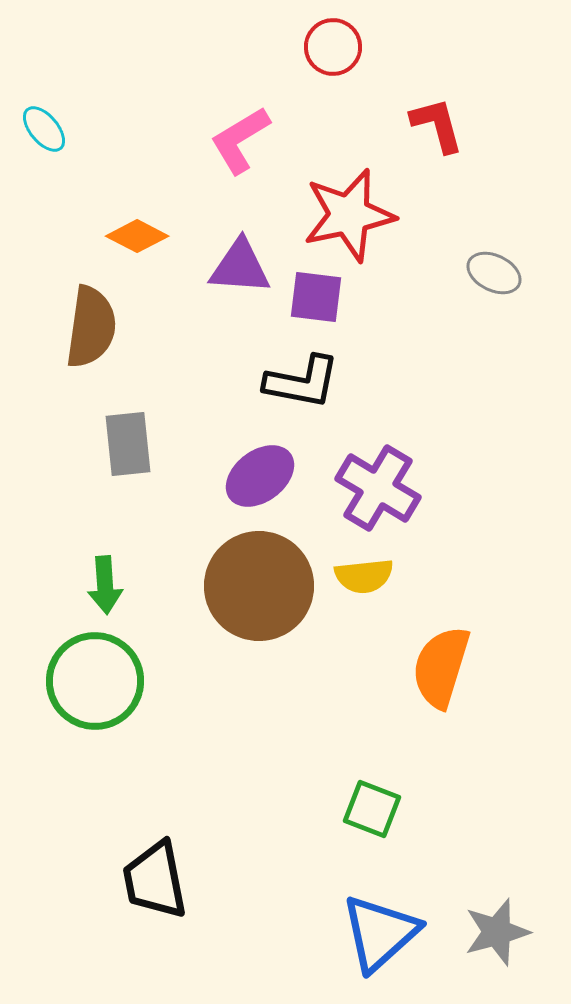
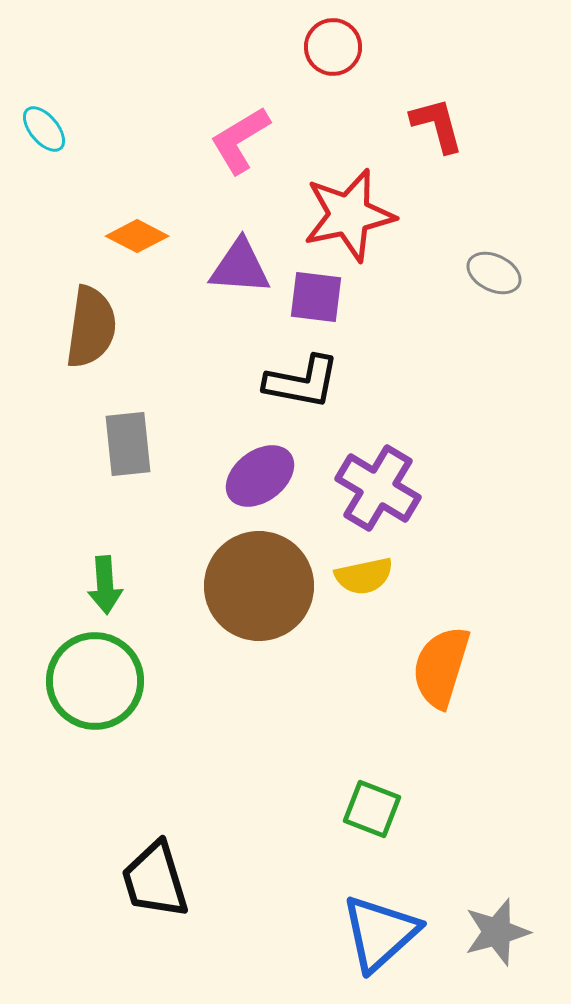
yellow semicircle: rotated 6 degrees counterclockwise
black trapezoid: rotated 6 degrees counterclockwise
